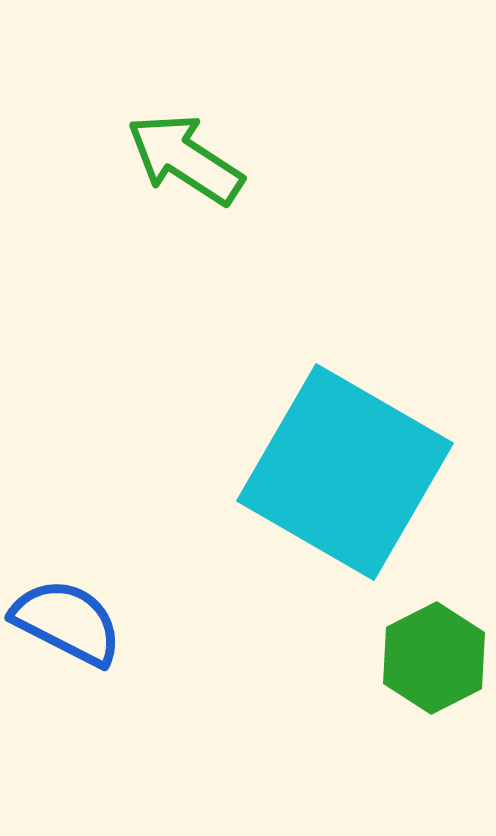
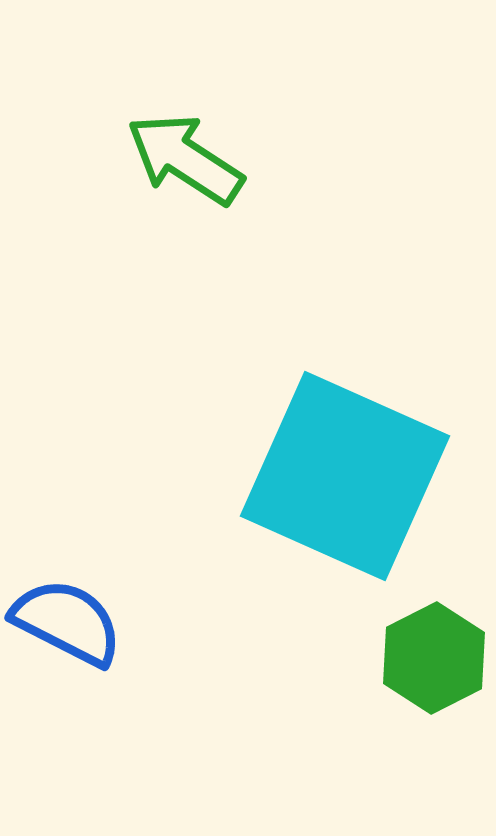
cyan square: moved 4 px down; rotated 6 degrees counterclockwise
